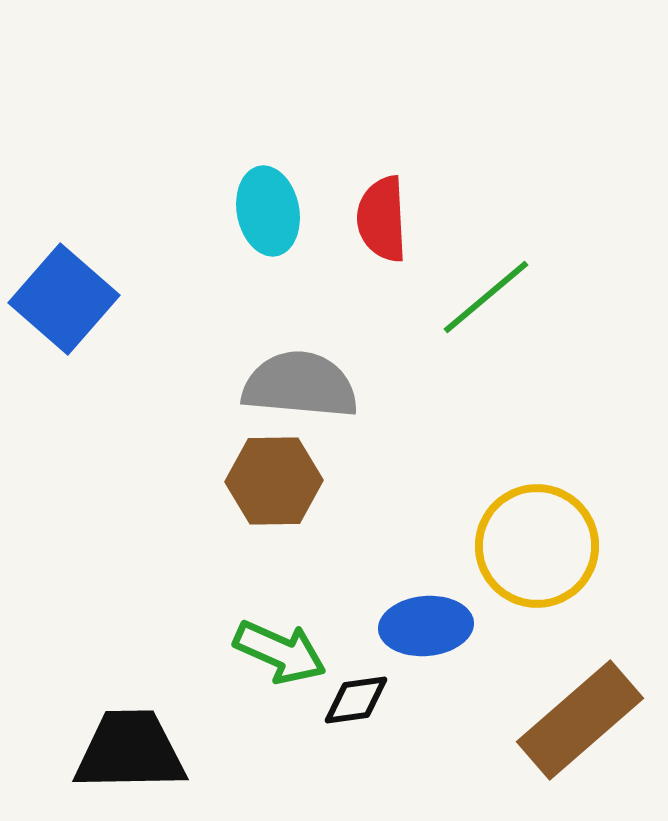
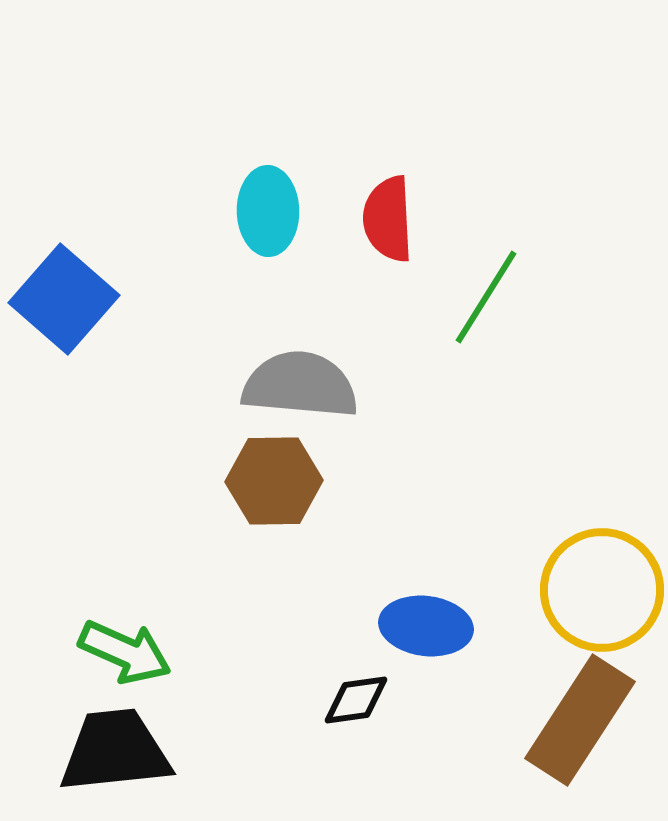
cyan ellipse: rotated 10 degrees clockwise
red semicircle: moved 6 px right
green line: rotated 18 degrees counterclockwise
yellow circle: moved 65 px right, 44 px down
blue ellipse: rotated 12 degrees clockwise
green arrow: moved 155 px left
brown rectangle: rotated 16 degrees counterclockwise
black trapezoid: moved 15 px left; rotated 5 degrees counterclockwise
